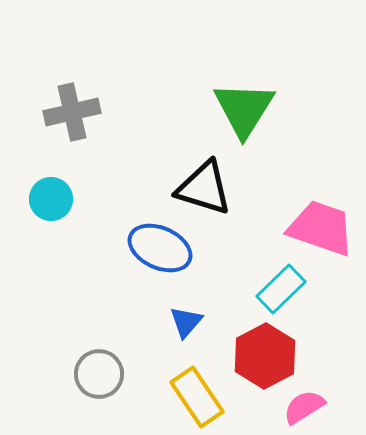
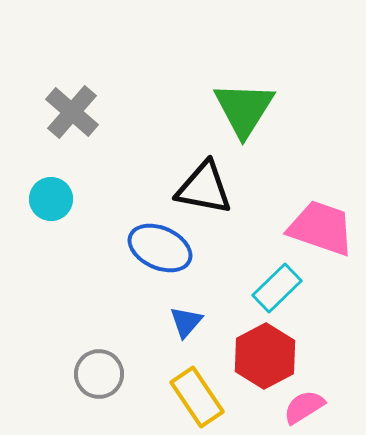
gray cross: rotated 36 degrees counterclockwise
black triangle: rotated 6 degrees counterclockwise
cyan rectangle: moved 4 px left, 1 px up
